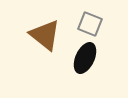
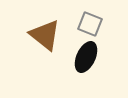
black ellipse: moved 1 px right, 1 px up
